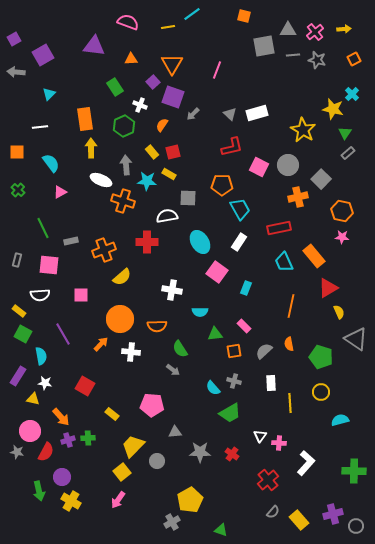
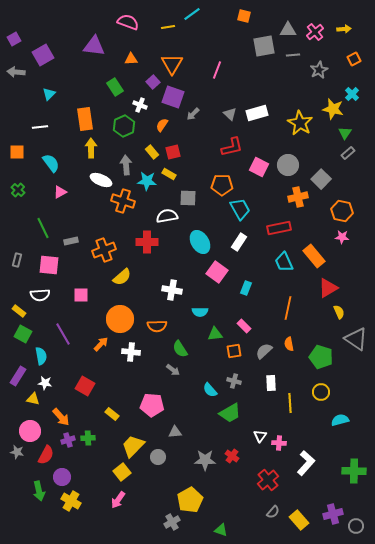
gray star at (317, 60): moved 2 px right, 10 px down; rotated 30 degrees clockwise
yellow star at (303, 130): moved 3 px left, 7 px up
orange line at (291, 306): moved 3 px left, 2 px down
cyan semicircle at (213, 388): moved 3 px left, 2 px down
red semicircle at (46, 452): moved 3 px down
gray star at (200, 452): moved 5 px right, 8 px down
red cross at (232, 454): moved 2 px down
gray circle at (157, 461): moved 1 px right, 4 px up
